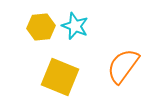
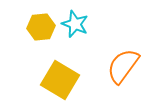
cyan star: moved 2 px up
yellow square: moved 3 px down; rotated 9 degrees clockwise
